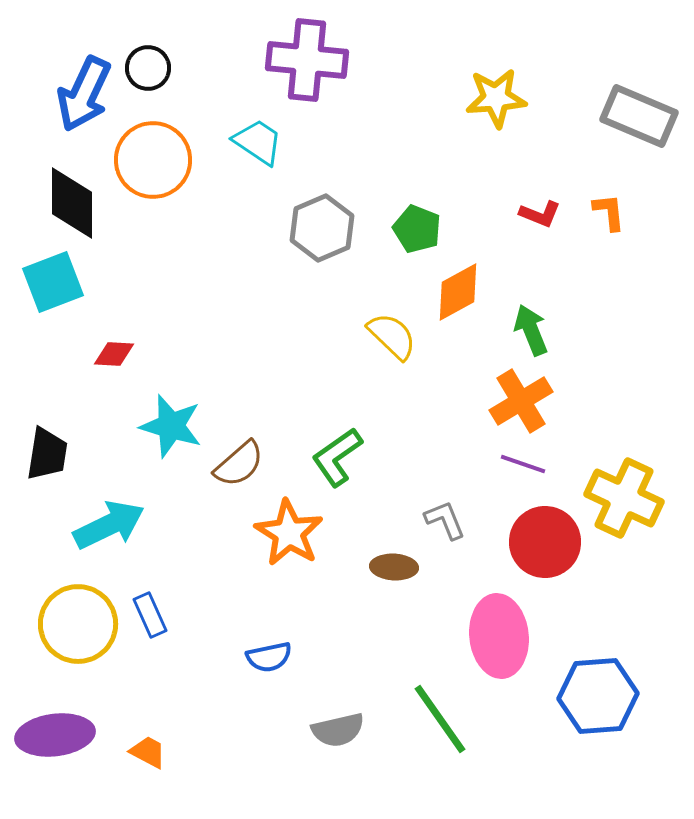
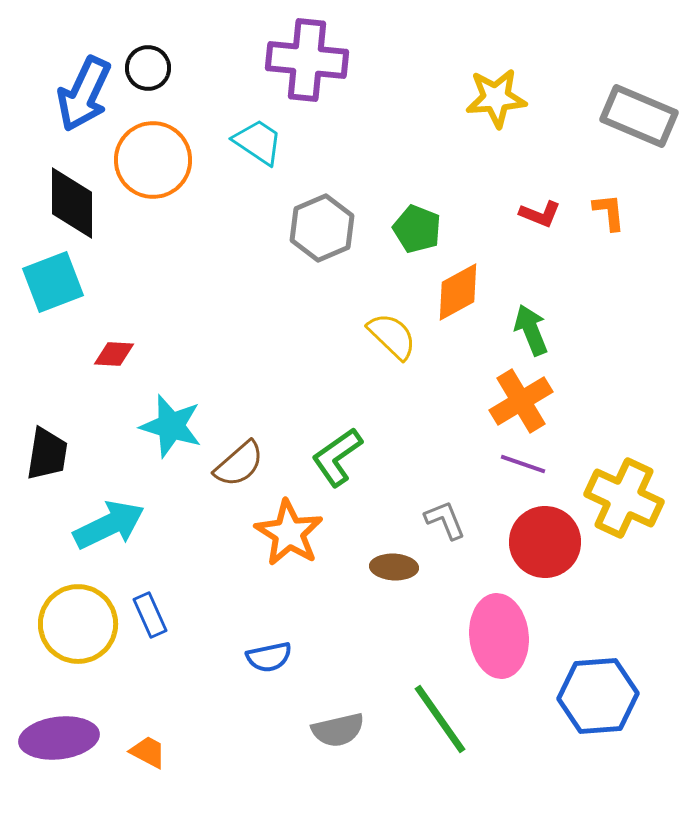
purple ellipse: moved 4 px right, 3 px down
